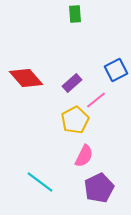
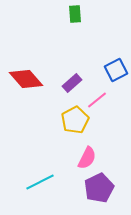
red diamond: moved 1 px down
pink line: moved 1 px right
pink semicircle: moved 3 px right, 2 px down
cyan line: rotated 64 degrees counterclockwise
